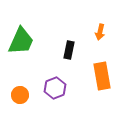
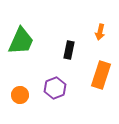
orange rectangle: moved 1 px left, 1 px up; rotated 28 degrees clockwise
